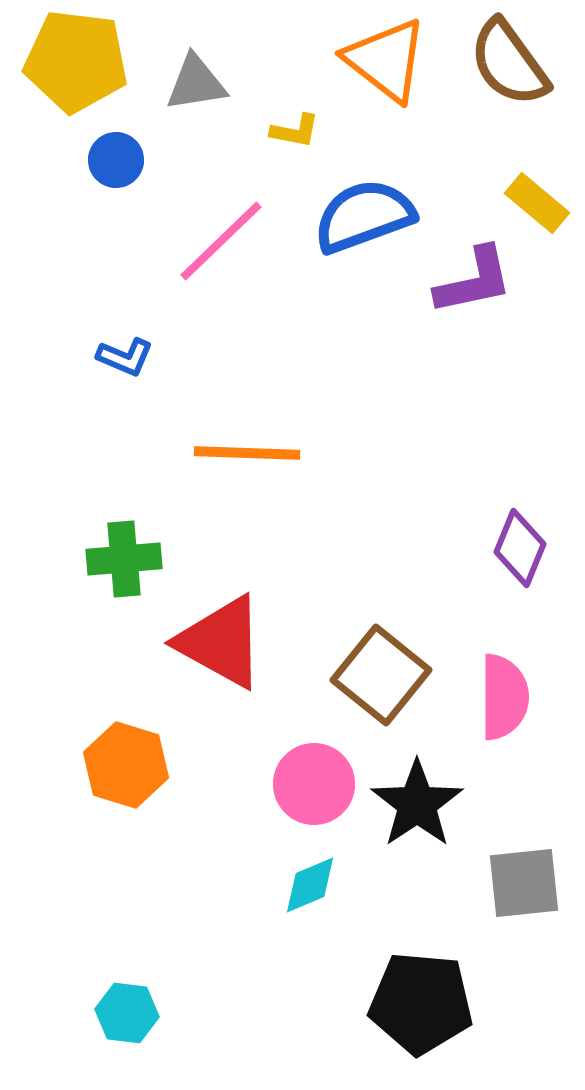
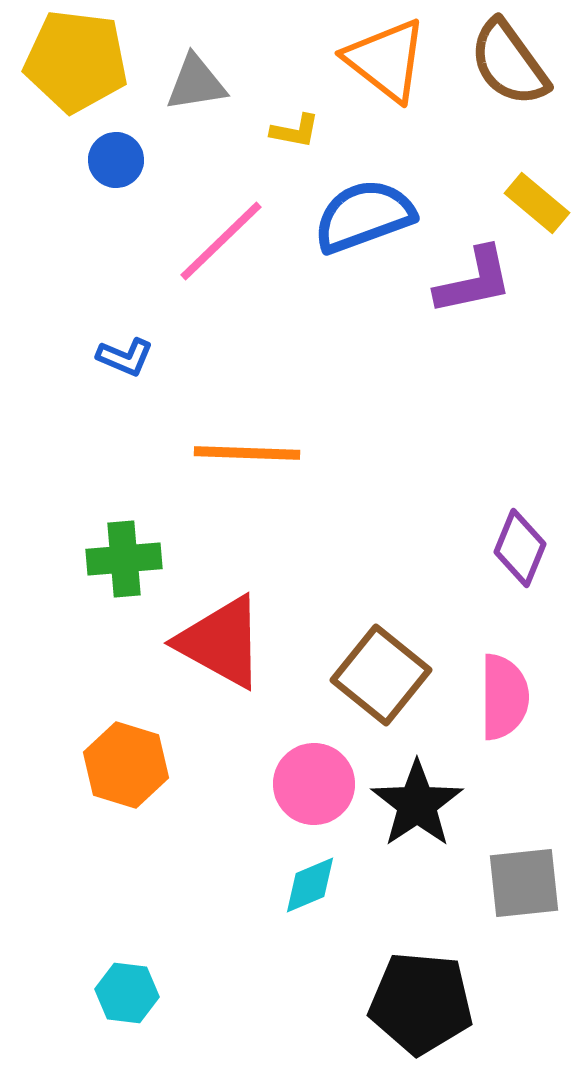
cyan hexagon: moved 20 px up
